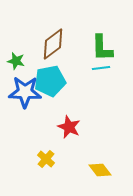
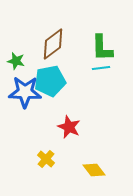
yellow diamond: moved 6 px left
